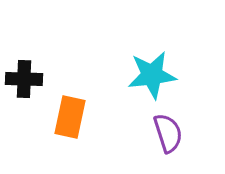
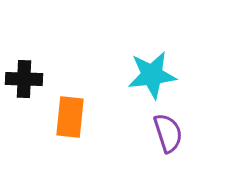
orange rectangle: rotated 6 degrees counterclockwise
